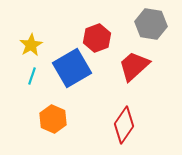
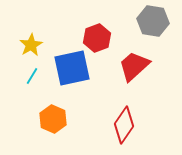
gray hexagon: moved 2 px right, 3 px up
blue square: rotated 18 degrees clockwise
cyan line: rotated 12 degrees clockwise
